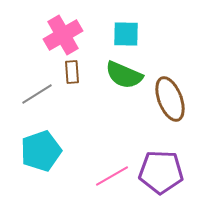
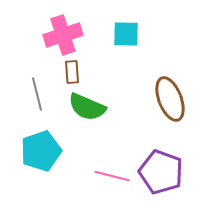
pink cross: rotated 12 degrees clockwise
green semicircle: moved 37 px left, 32 px down
gray line: rotated 72 degrees counterclockwise
purple pentagon: rotated 18 degrees clockwise
pink line: rotated 44 degrees clockwise
